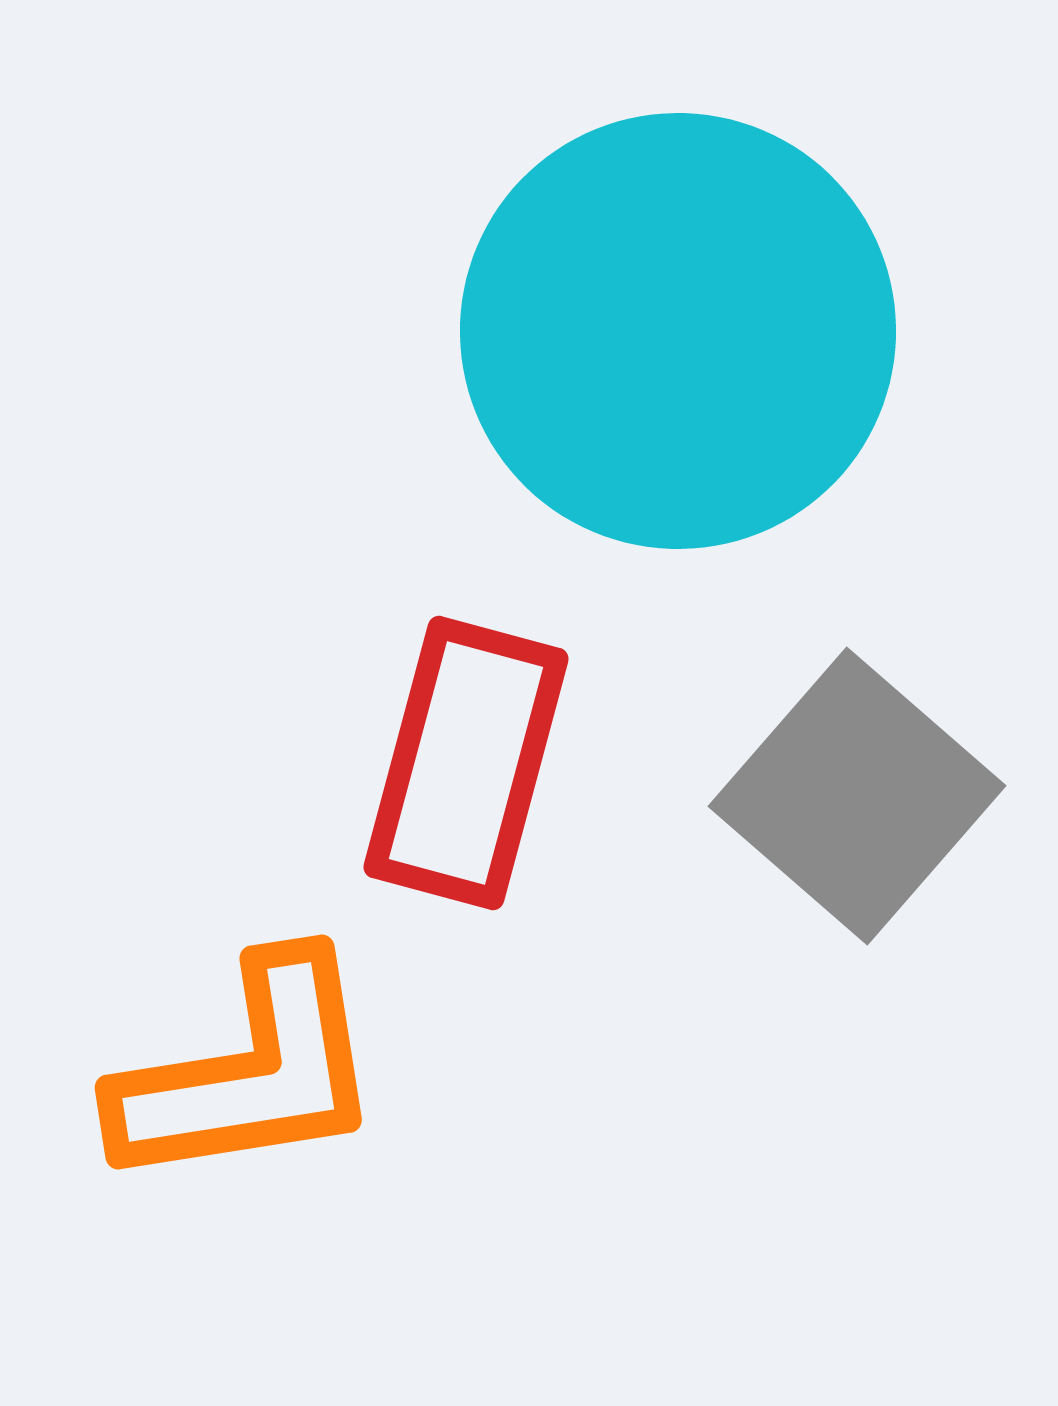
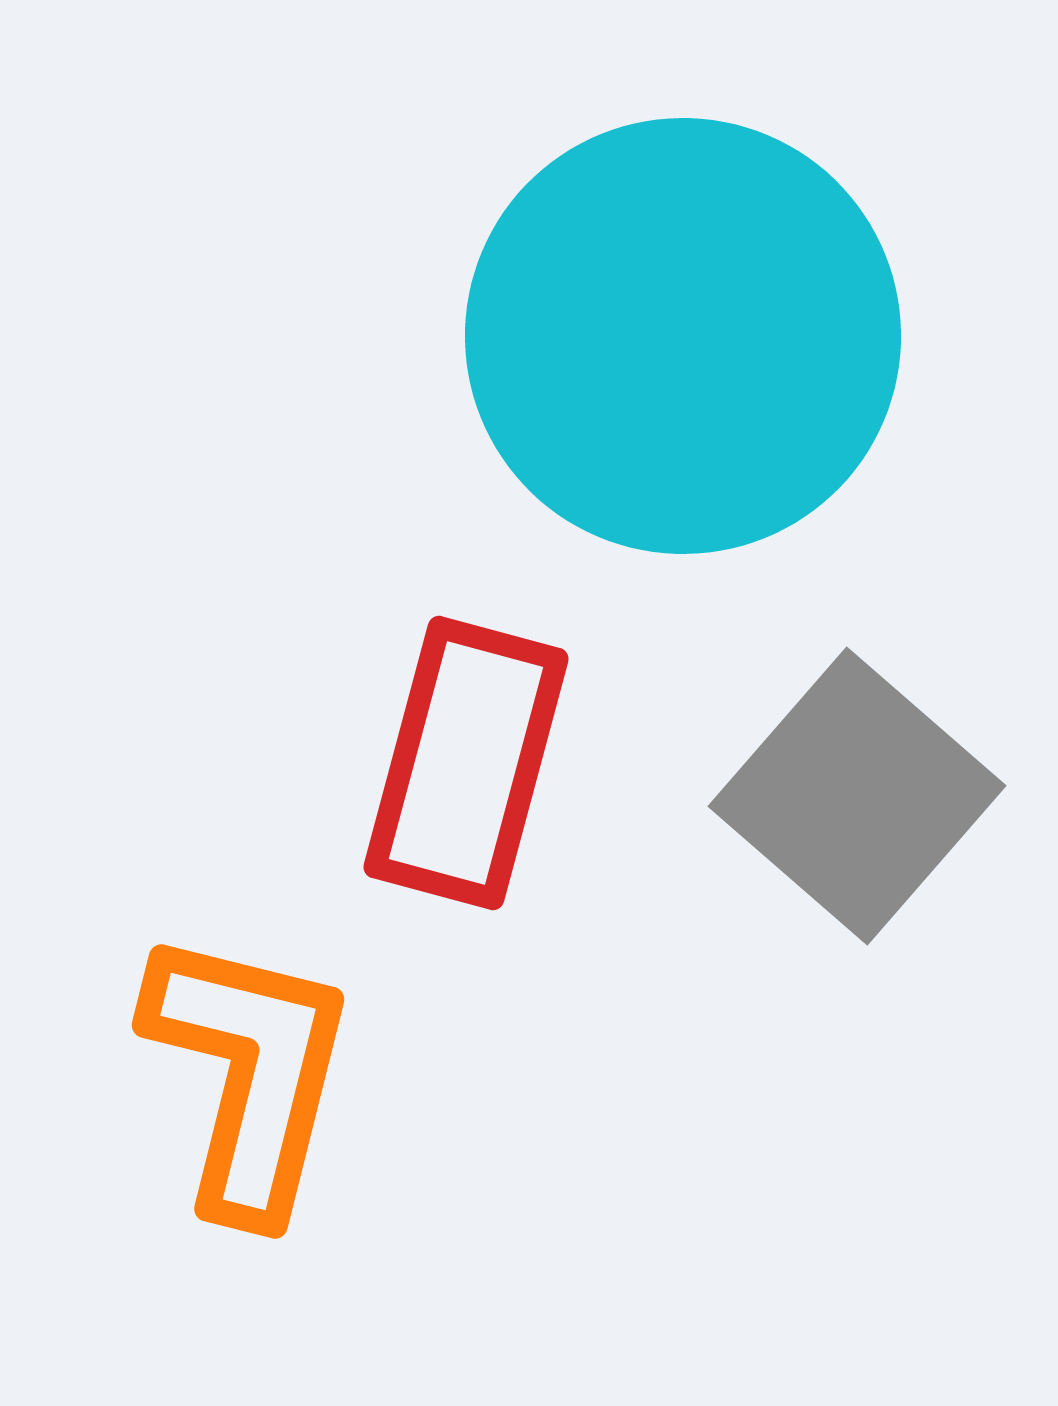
cyan circle: moved 5 px right, 5 px down
orange L-shape: rotated 67 degrees counterclockwise
